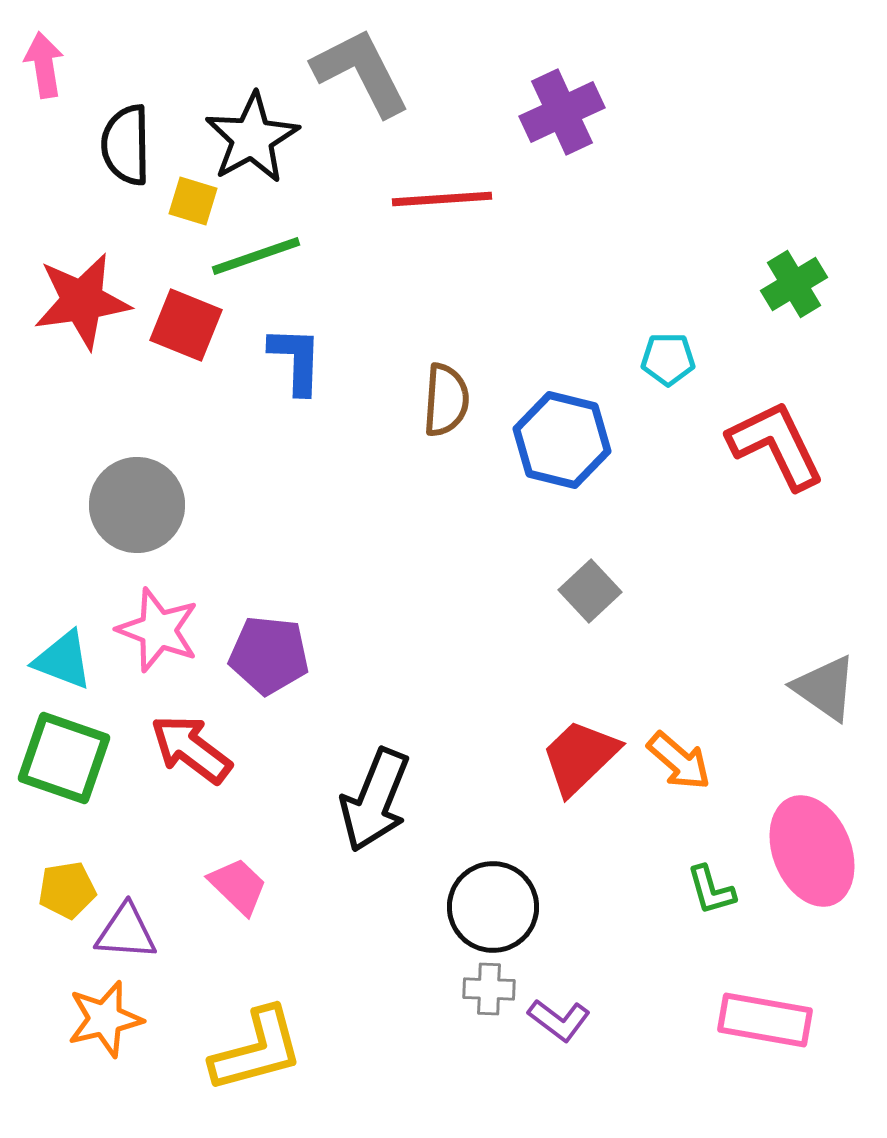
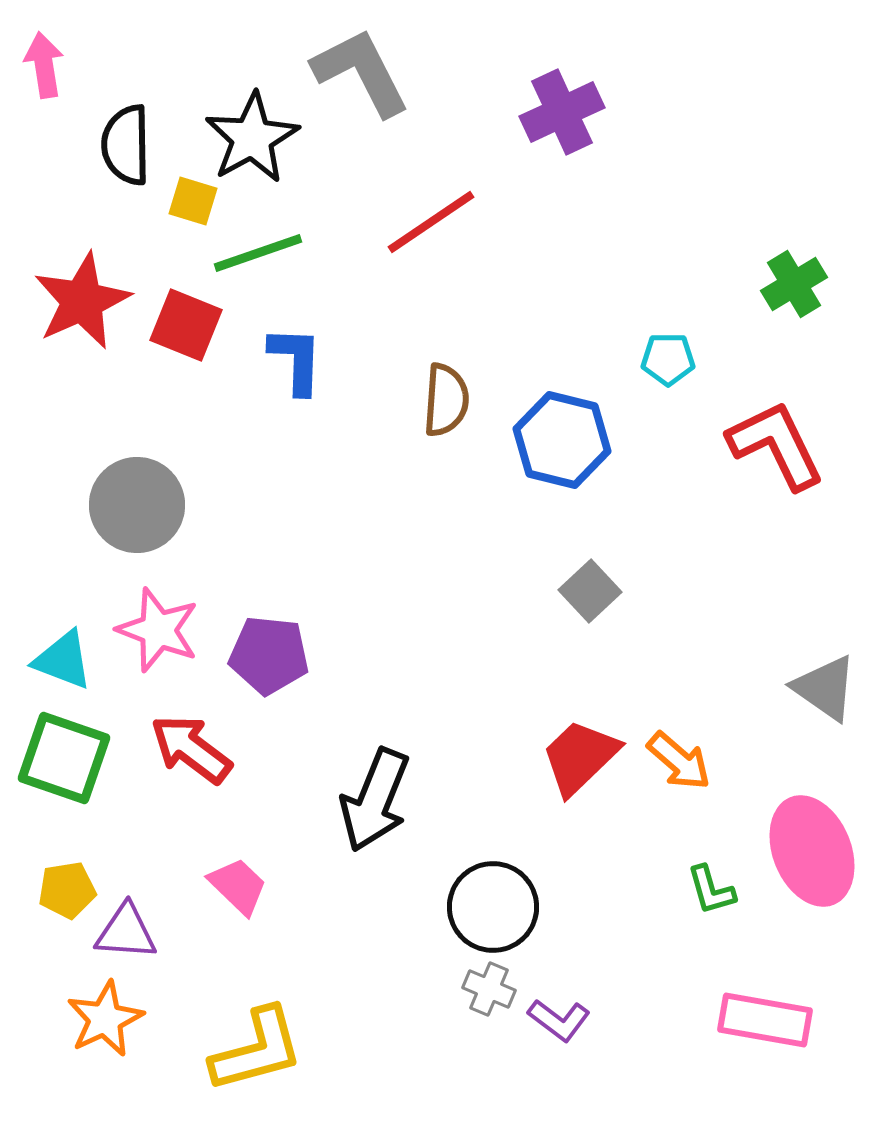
red line: moved 11 px left, 23 px down; rotated 30 degrees counterclockwise
green line: moved 2 px right, 3 px up
red star: rotated 16 degrees counterclockwise
gray cross: rotated 21 degrees clockwise
orange star: rotated 12 degrees counterclockwise
